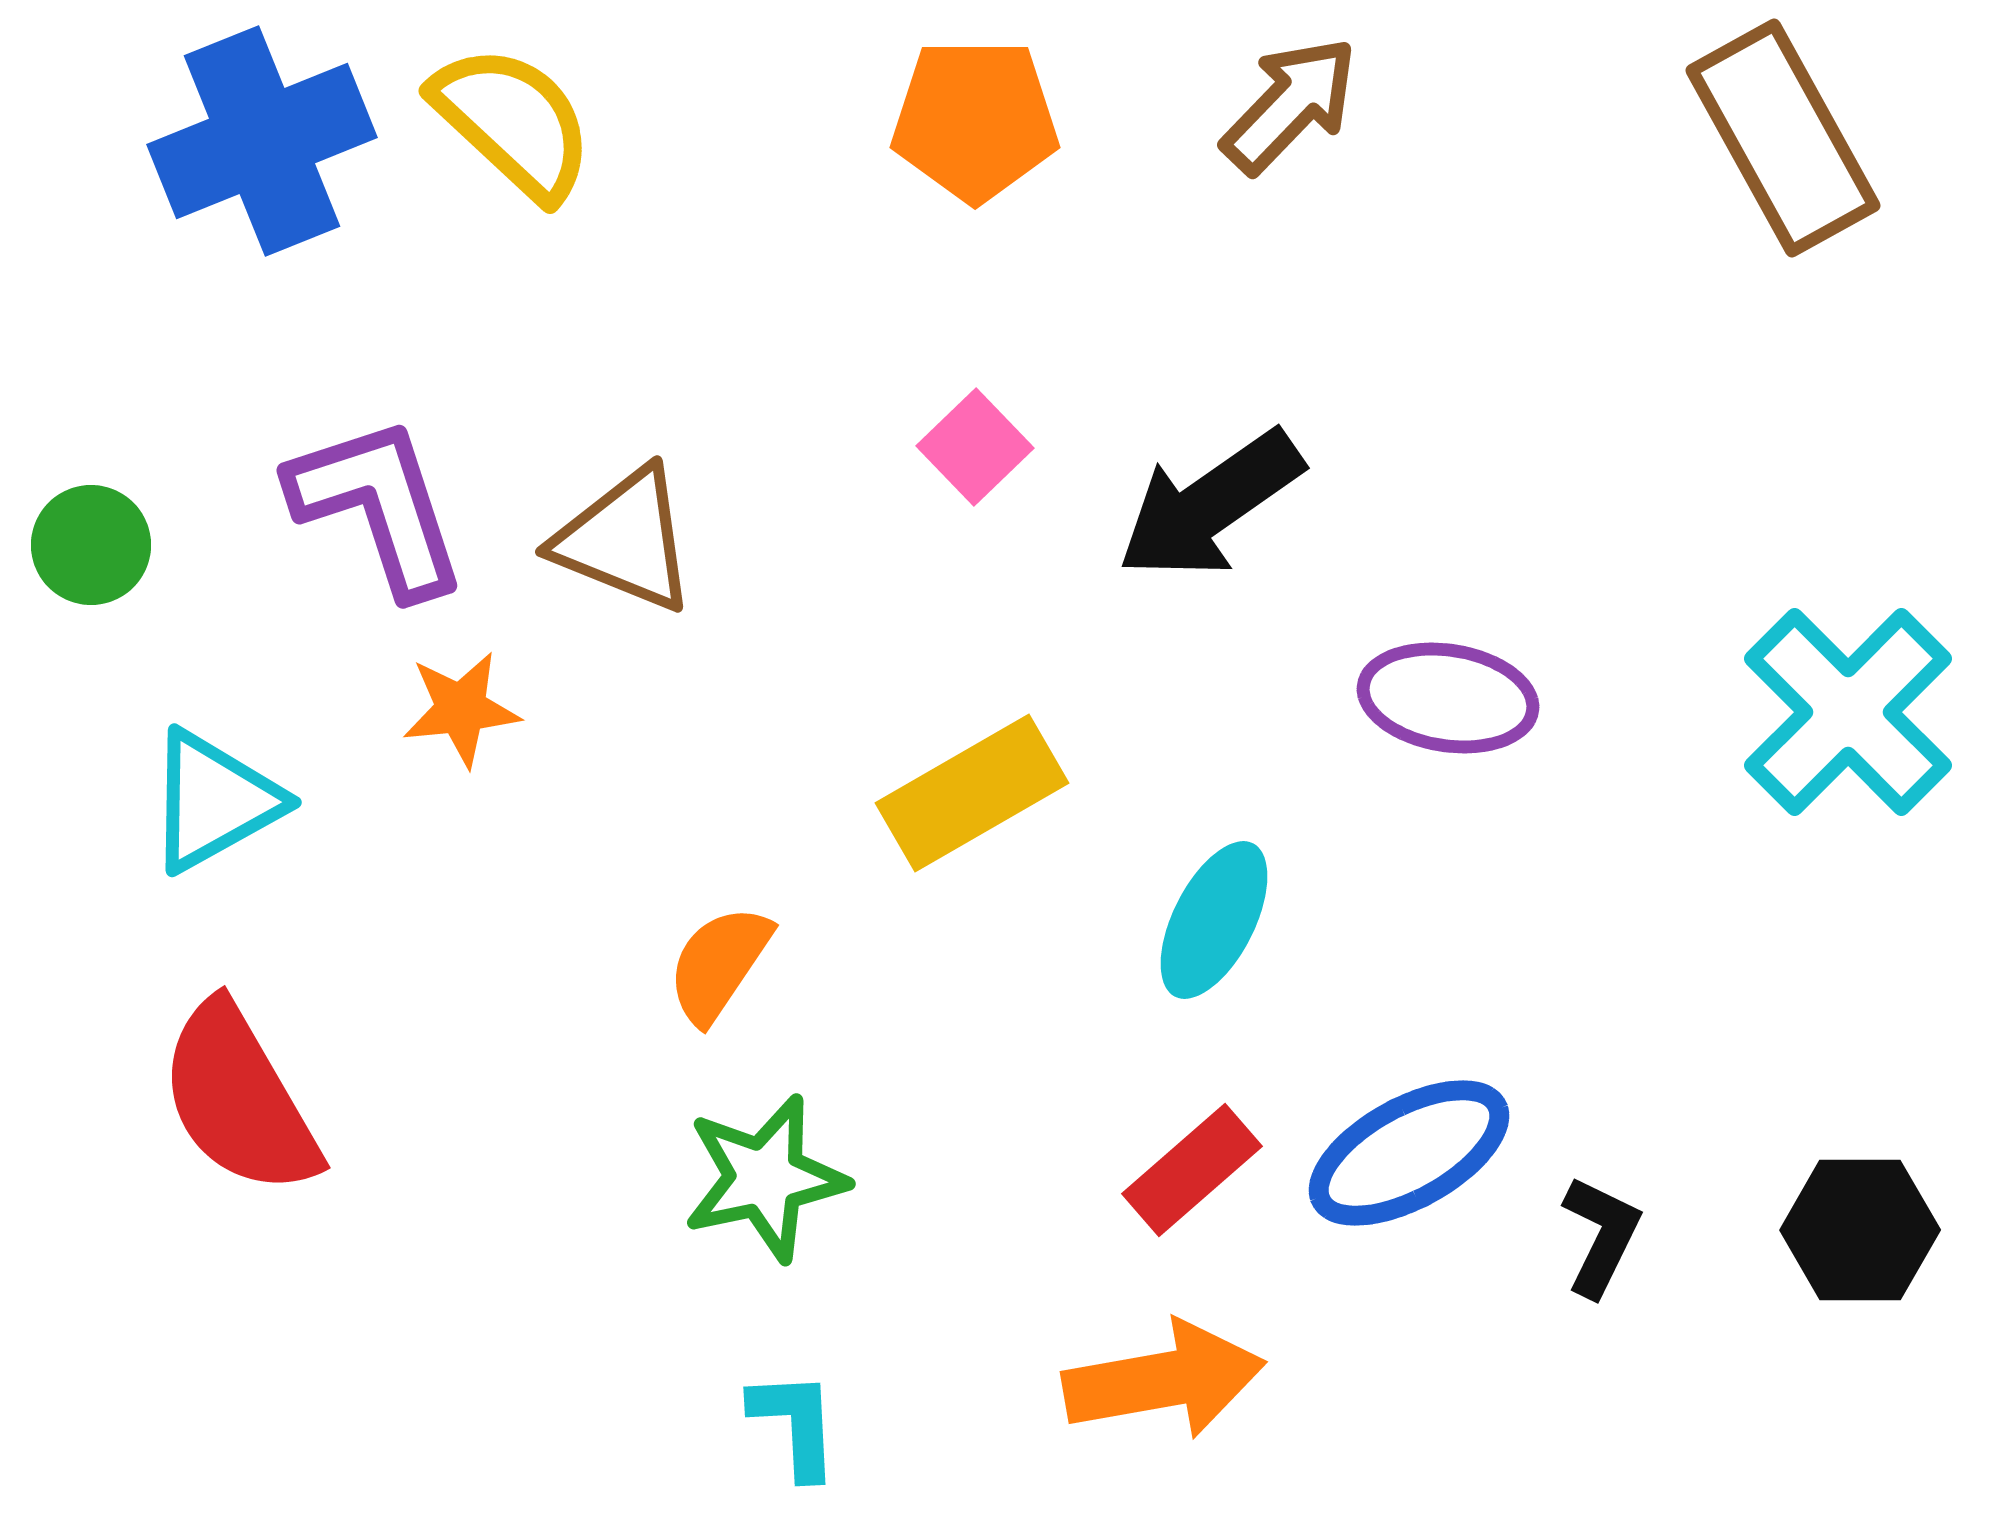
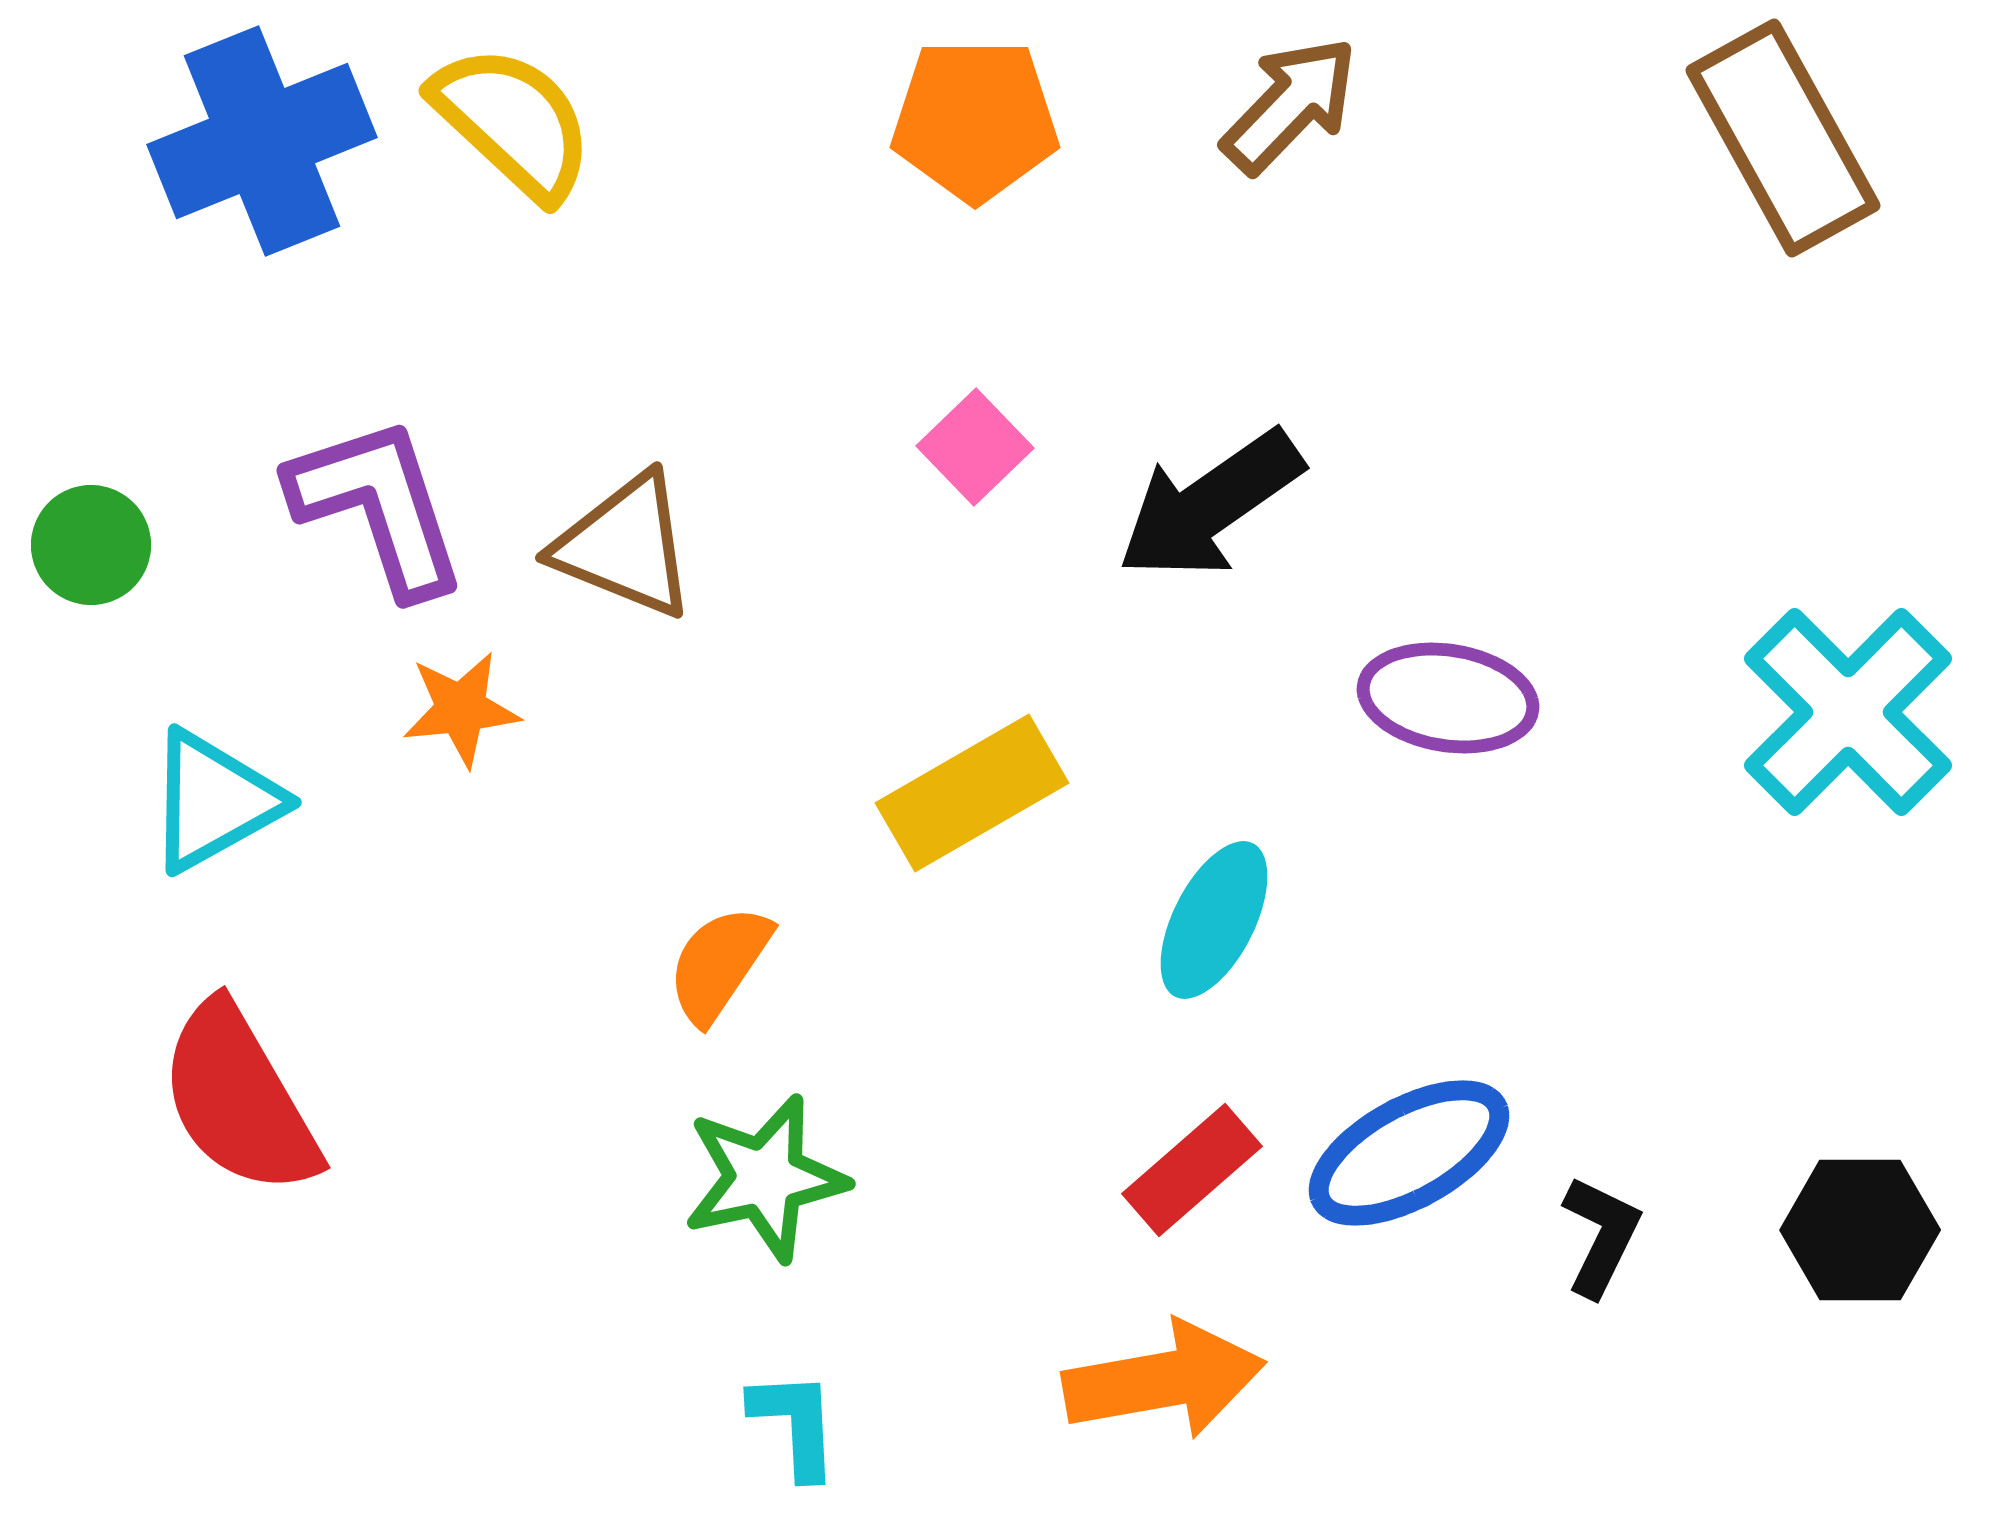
brown triangle: moved 6 px down
